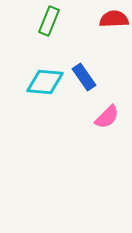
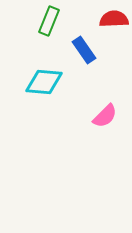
blue rectangle: moved 27 px up
cyan diamond: moved 1 px left
pink semicircle: moved 2 px left, 1 px up
